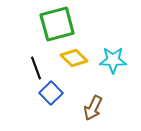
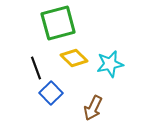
green square: moved 1 px right, 1 px up
cyan star: moved 3 px left, 4 px down; rotated 12 degrees counterclockwise
